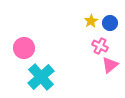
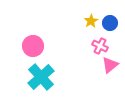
pink circle: moved 9 px right, 2 px up
